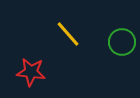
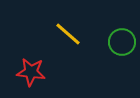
yellow line: rotated 8 degrees counterclockwise
